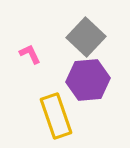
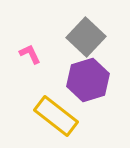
purple hexagon: rotated 12 degrees counterclockwise
yellow rectangle: rotated 33 degrees counterclockwise
